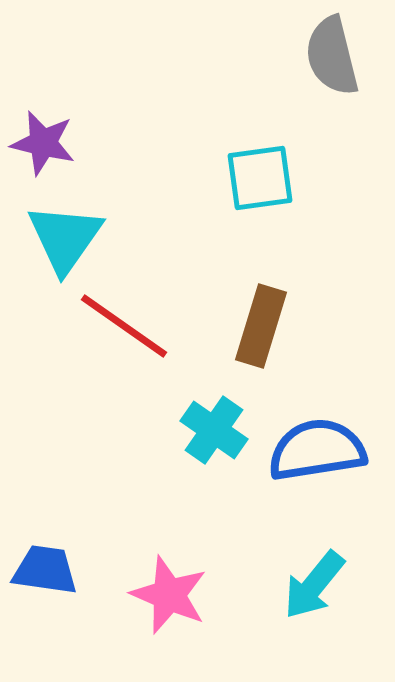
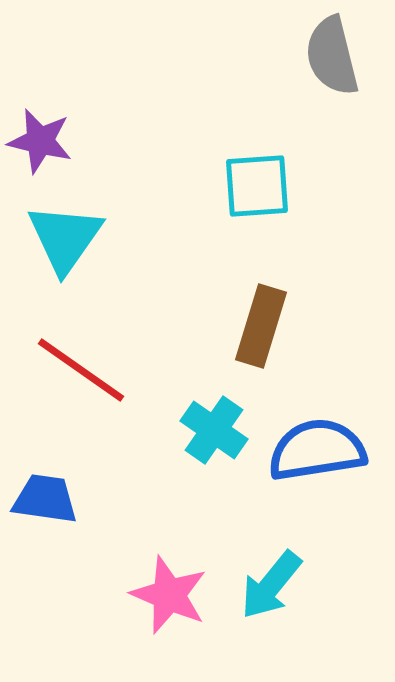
purple star: moved 3 px left, 2 px up
cyan square: moved 3 px left, 8 px down; rotated 4 degrees clockwise
red line: moved 43 px left, 44 px down
blue trapezoid: moved 71 px up
cyan arrow: moved 43 px left
